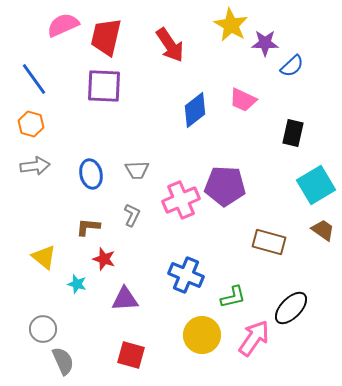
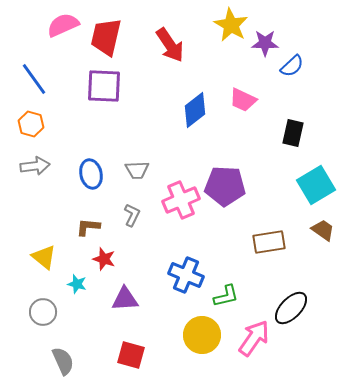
brown rectangle: rotated 24 degrees counterclockwise
green L-shape: moved 7 px left, 1 px up
gray circle: moved 17 px up
